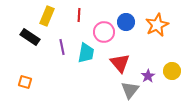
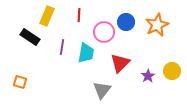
purple line: rotated 21 degrees clockwise
red triangle: rotated 25 degrees clockwise
orange square: moved 5 px left
gray triangle: moved 28 px left
